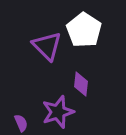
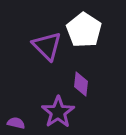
purple star: rotated 16 degrees counterclockwise
purple semicircle: moved 5 px left; rotated 54 degrees counterclockwise
